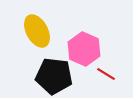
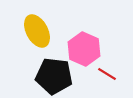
red line: moved 1 px right
